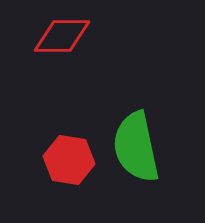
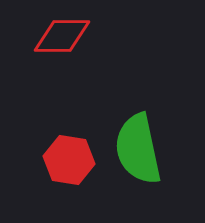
green semicircle: moved 2 px right, 2 px down
